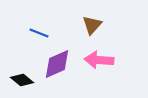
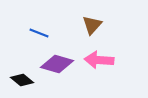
purple diamond: rotated 40 degrees clockwise
